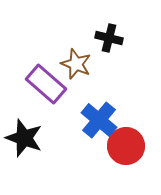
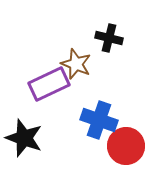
purple rectangle: moved 3 px right; rotated 66 degrees counterclockwise
blue cross: rotated 21 degrees counterclockwise
